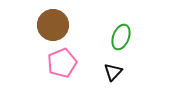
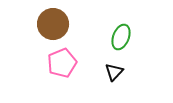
brown circle: moved 1 px up
black triangle: moved 1 px right
